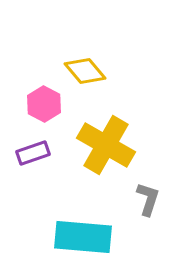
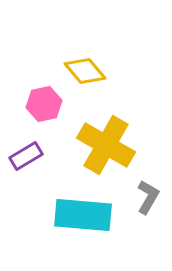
pink hexagon: rotated 20 degrees clockwise
purple rectangle: moved 7 px left, 3 px down; rotated 12 degrees counterclockwise
gray L-shape: moved 2 px up; rotated 12 degrees clockwise
cyan rectangle: moved 22 px up
